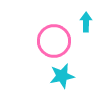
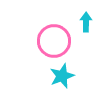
cyan star: rotated 10 degrees counterclockwise
